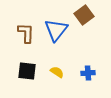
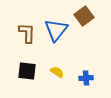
brown square: moved 1 px down
brown L-shape: moved 1 px right
blue cross: moved 2 px left, 5 px down
